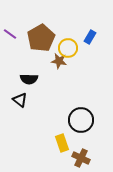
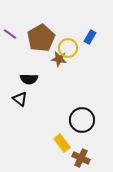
brown star: moved 2 px up
black triangle: moved 1 px up
black circle: moved 1 px right
yellow rectangle: rotated 18 degrees counterclockwise
